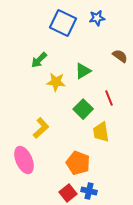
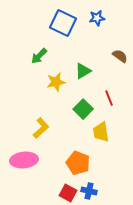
green arrow: moved 4 px up
yellow star: rotated 18 degrees counterclockwise
pink ellipse: rotated 72 degrees counterclockwise
red square: rotated 24 degrees counterclockwise
